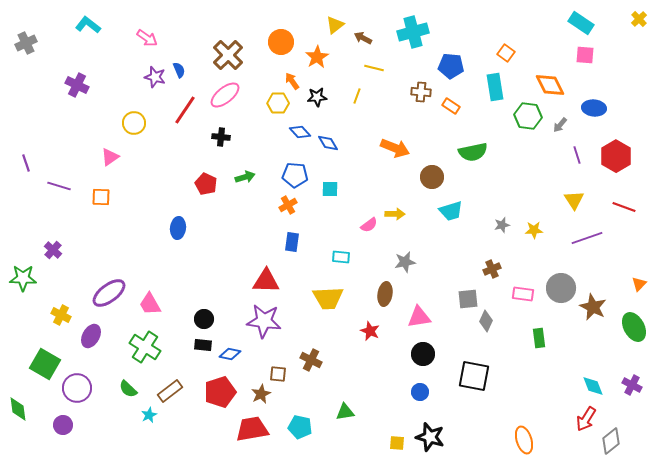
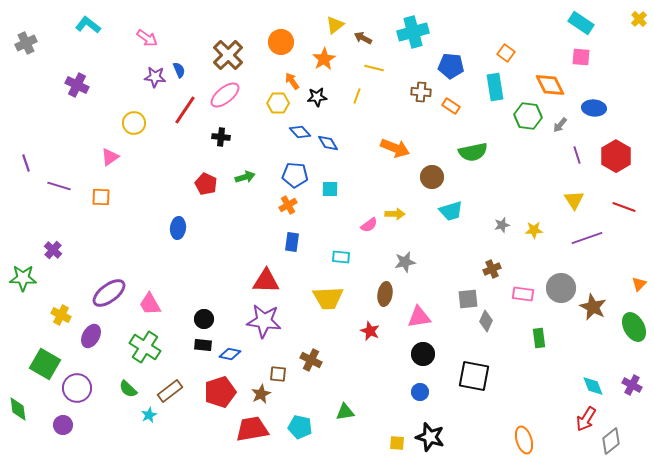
pink square at (585, 55): moved 4 px left, 2 px down
orange star at (317, 57): moved 7 px right, 2 px down
purple star at (155, 77): rotated 10 degrees counterclockwise
